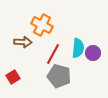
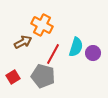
brown arrow: rotated 30 degrees counterclockwise
cyan semicircle: moved 2 px left, 1 px up; rotated 12 degrees clockwise
gray pentagon: moved 16 px left
